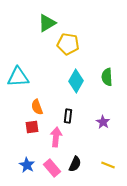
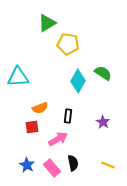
green semicircle: moved 4 px left, 4 px up; rotated 126 degrees clockwise
cyan diamond: moved 2 px right
orange semicircle: moved 3 px right, 1 px down; rotated 91 degrees counterclockwise
pink arrow: moved 2 px right, 2 px down; rotated 54 degrees clockwise
black semicircle: moved 2 px left, 1 px up; rotated 35 degrees counterclockwise
